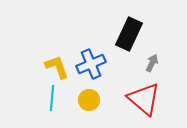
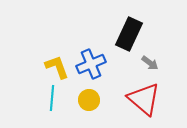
gray arrow: moved 2 px left; rotated 102 degrees clockwise
